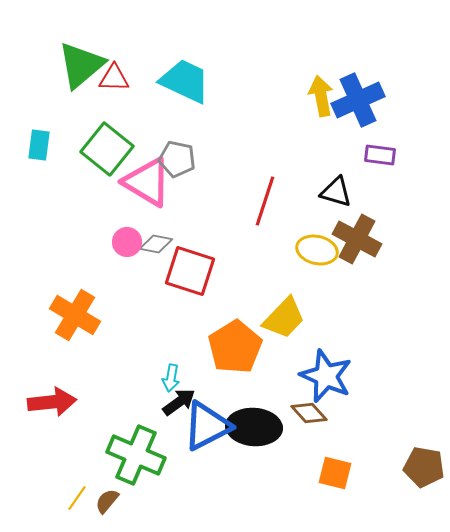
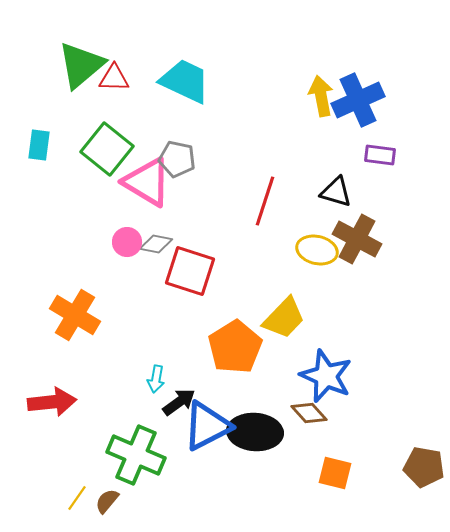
cyan arrow: moved 15 px left, 1 px down
black ellipse: moved 1 px right, 5 px down
